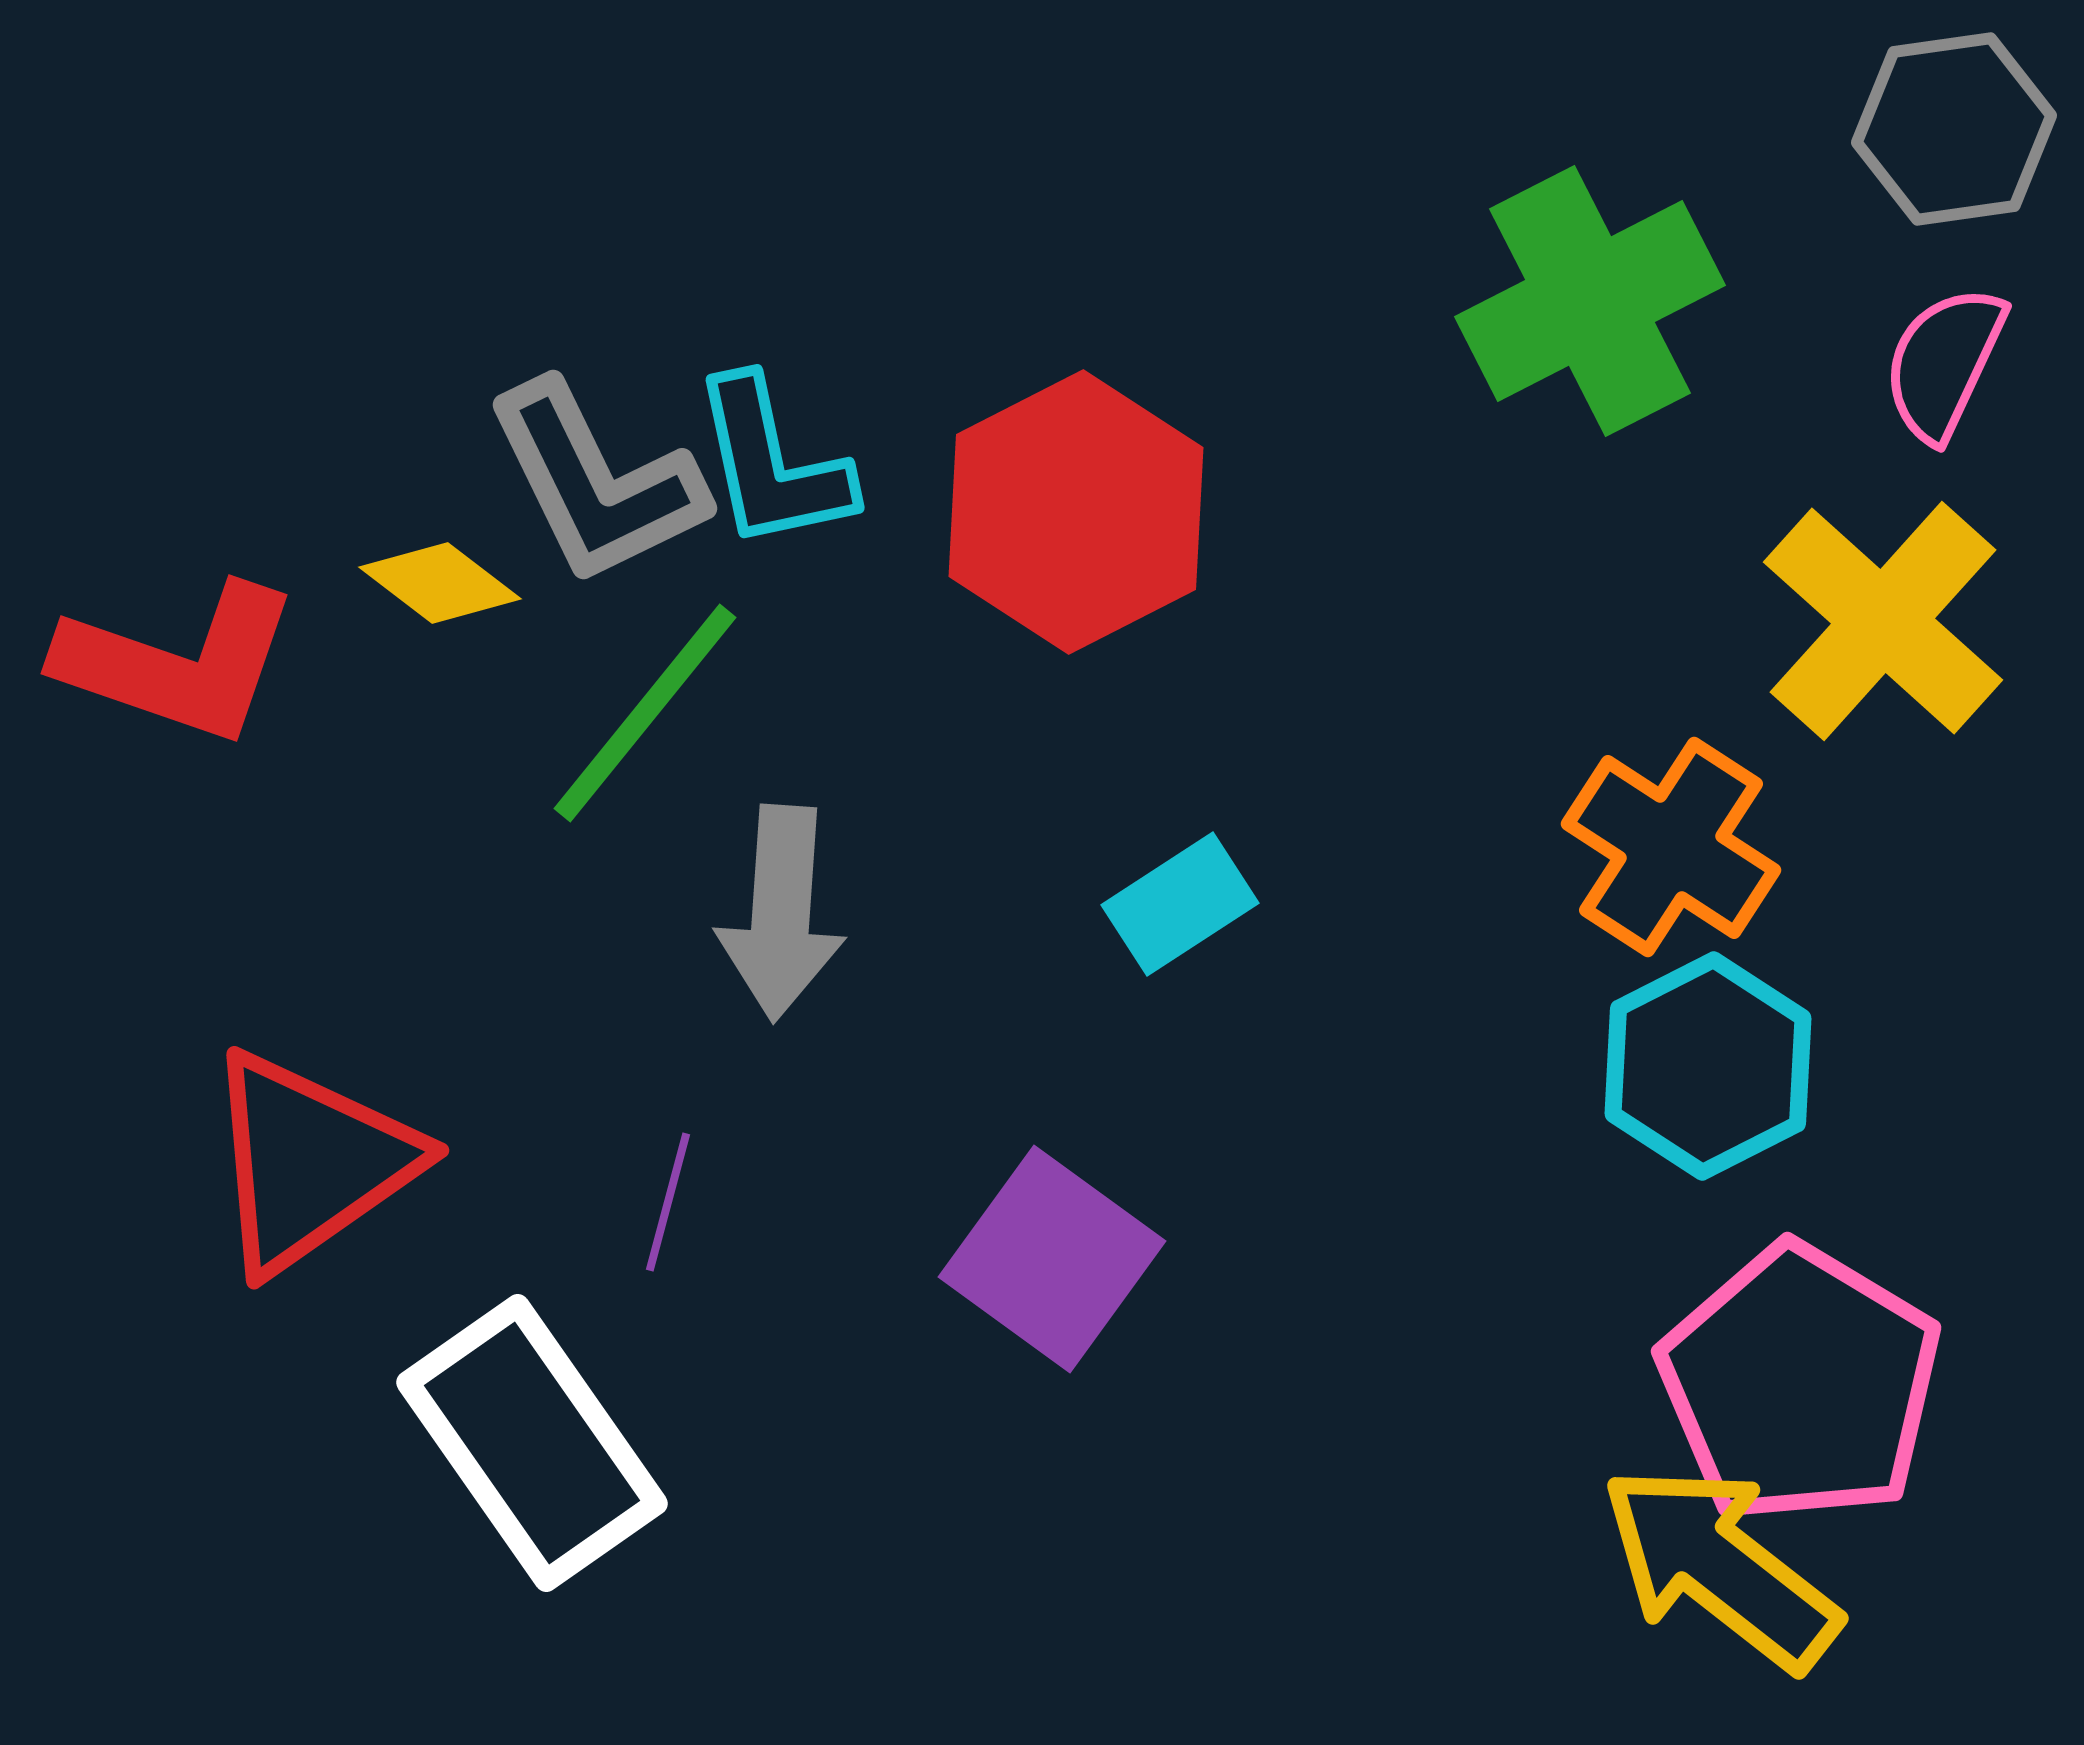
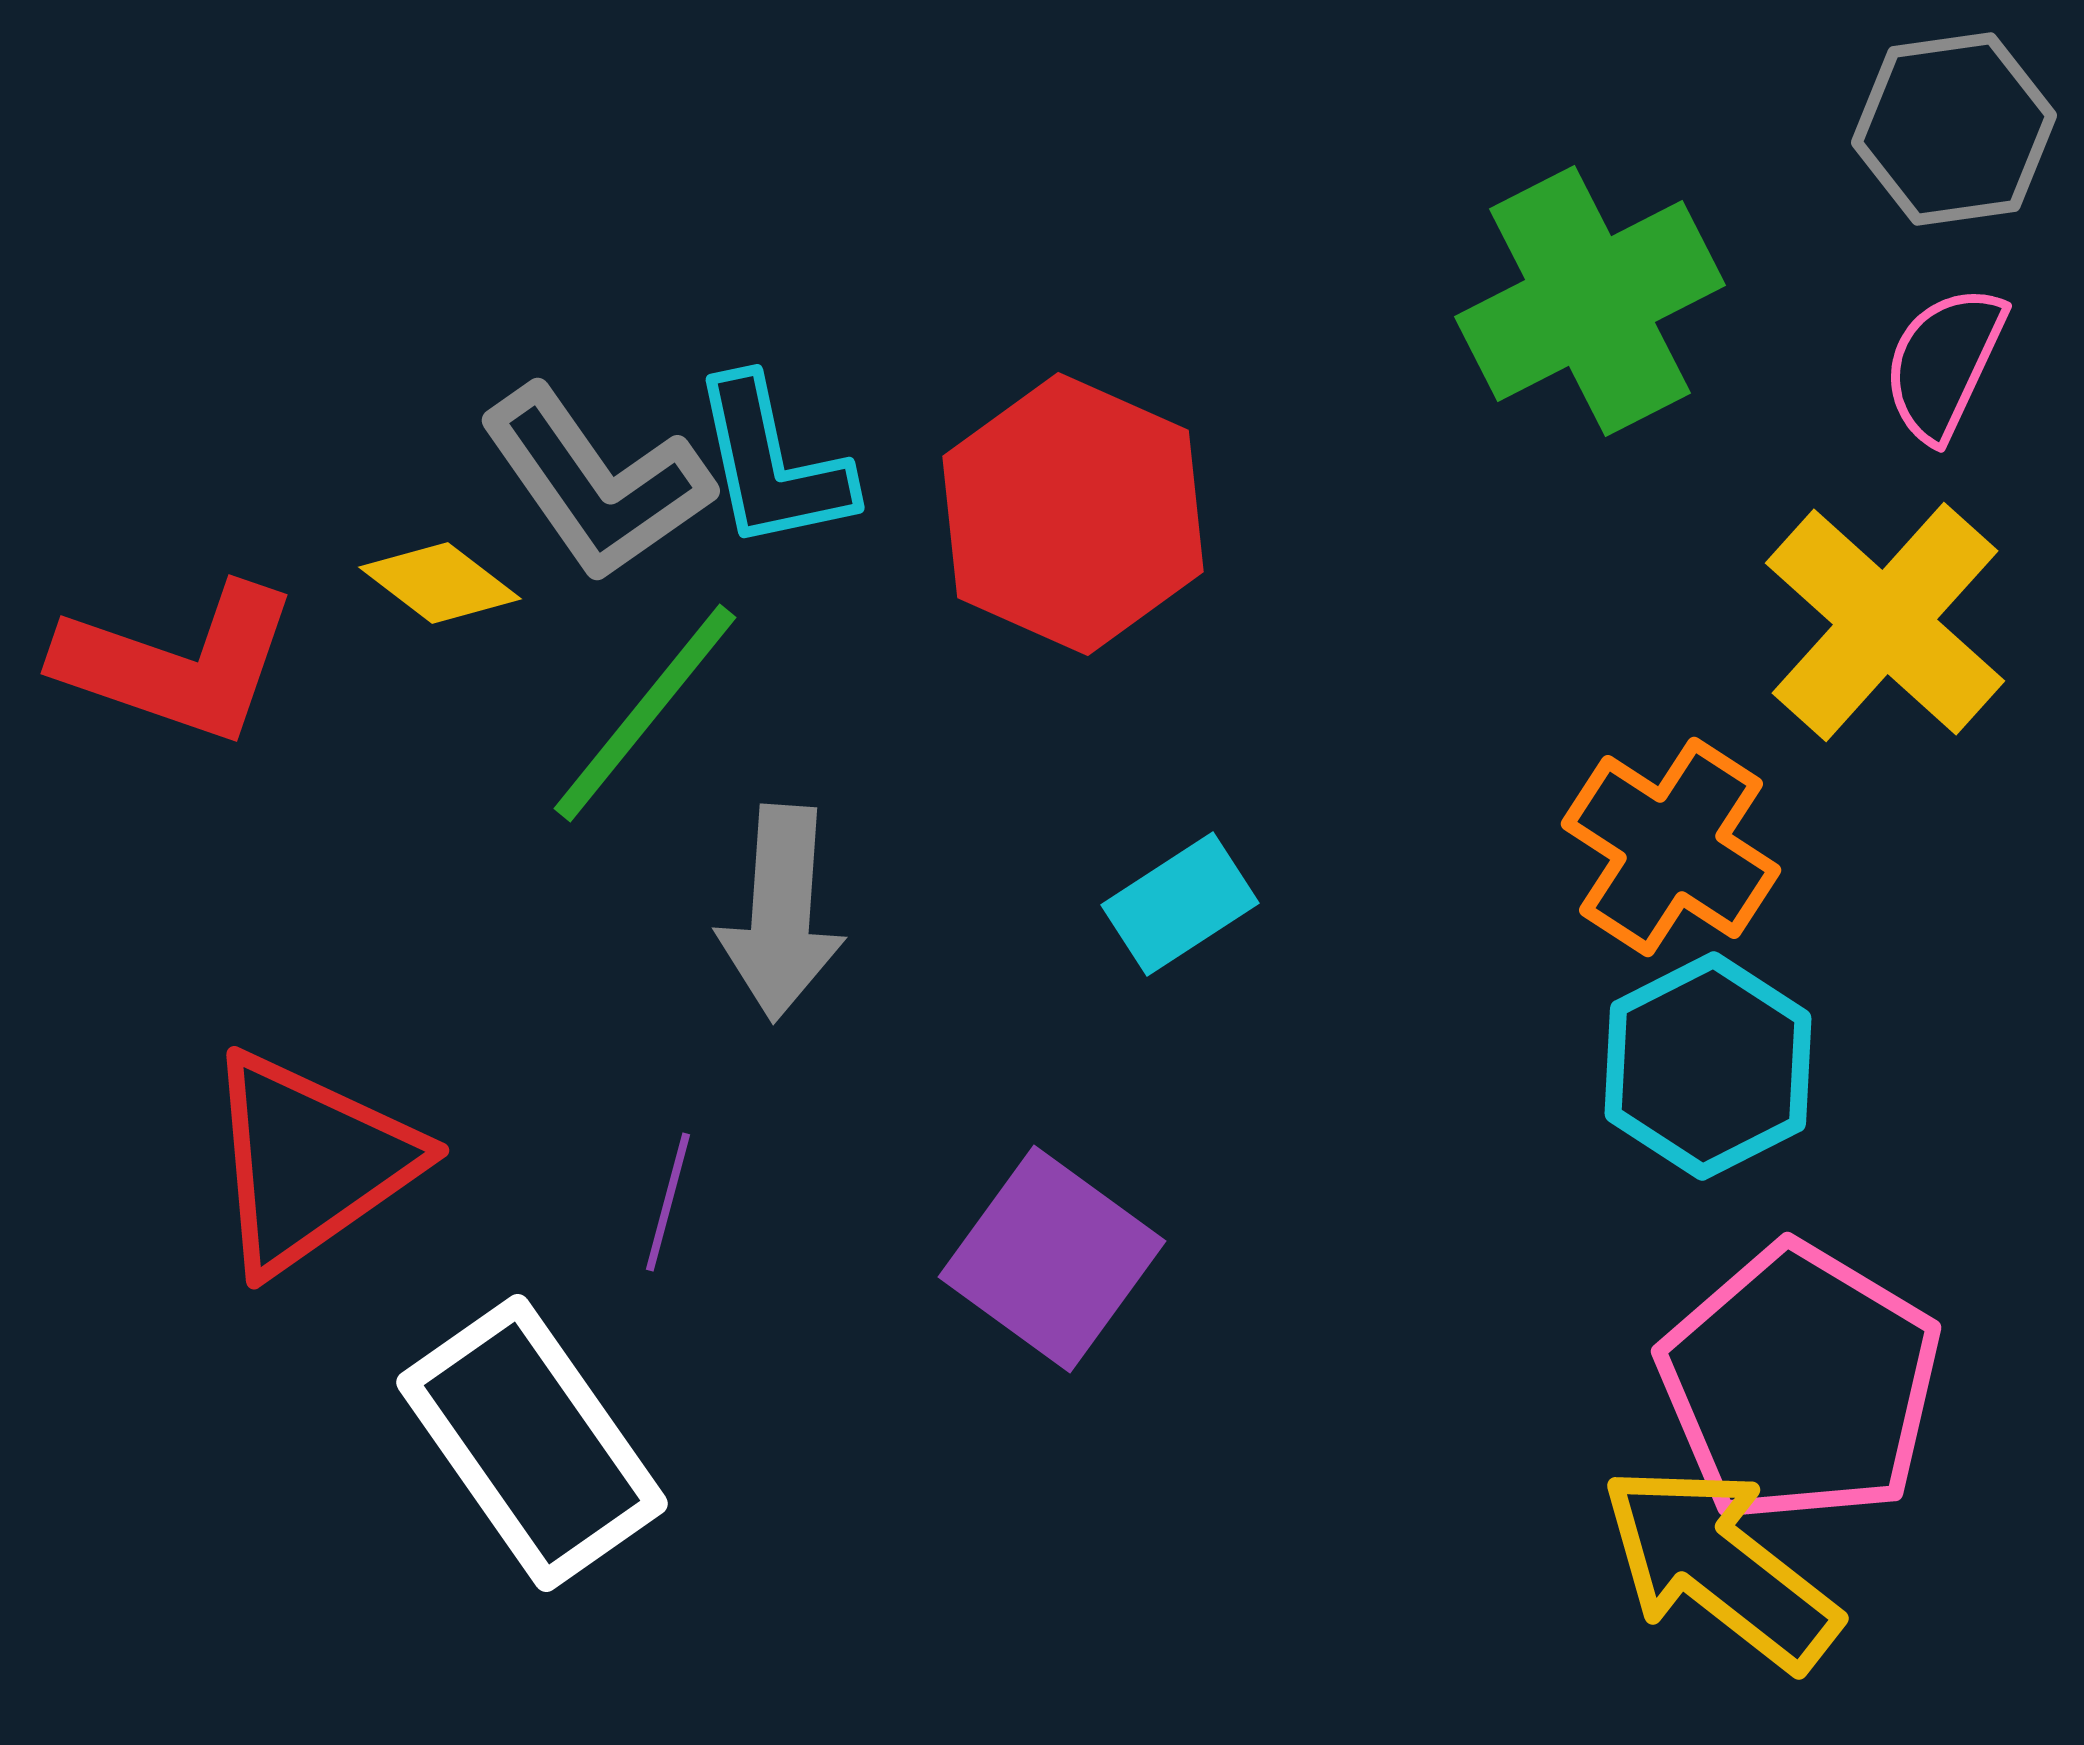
gray L-shape: rotated 9 degrees counterclockwise
red hexagon: moved 3 px left, 2 px down; rotated 9 degrees counterclockwise
yellow cross: moved 2 px right, 1 px down
